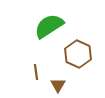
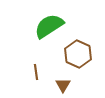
brown triangle: moved 5 px right
